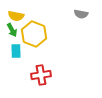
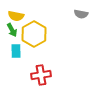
yellow hexagon: rotated 10 degrees clockwise
